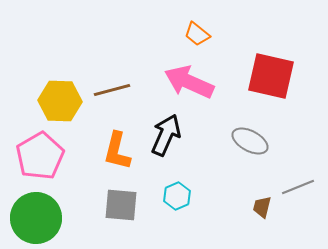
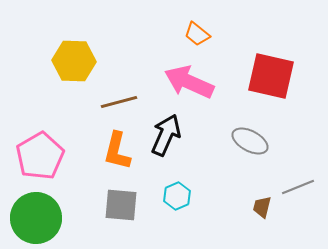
brown line: moved 7 px right, 12 px down
yellow hexagon: moved 14 px right, 40 px up
